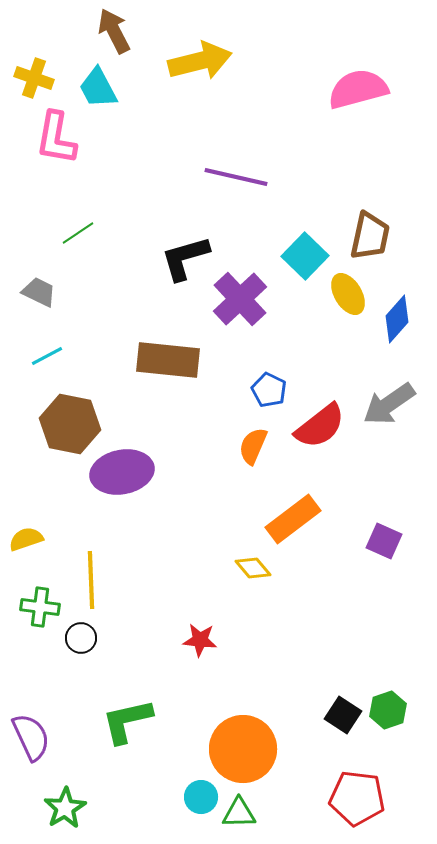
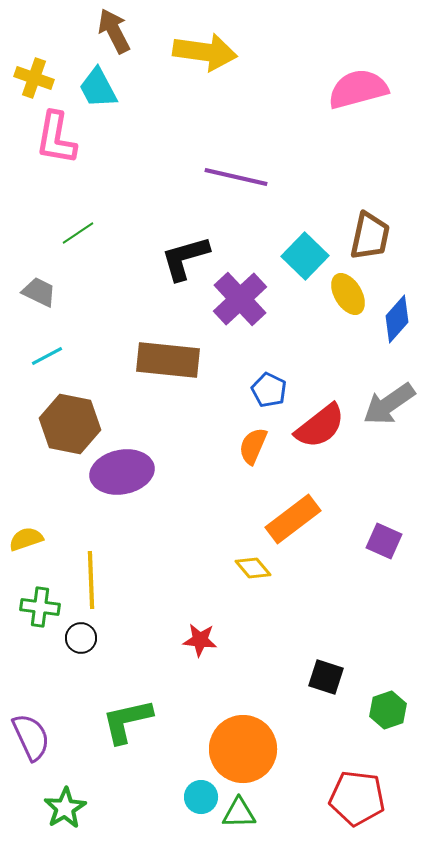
yellow arrow: moved 5 px right, 9 px up; rotated 22 degrees clockwise
black square: moved 17 px left, 38 px up; rotated 15 degrees counterclockwise
